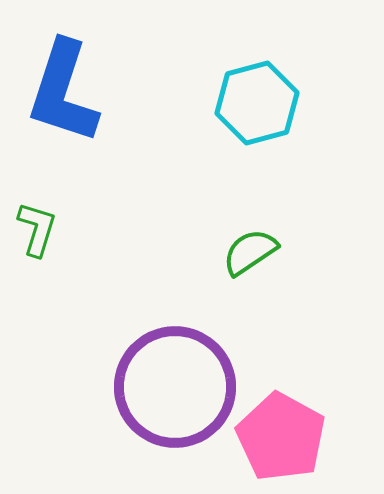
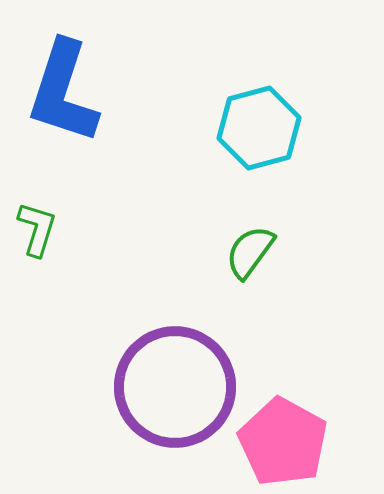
cyan hexagon: moved 2 px right, 25 px down
green semicircle: rotated 20 degrees counterclockwise
pink pentagon: moved 2 px right, 5 px down
